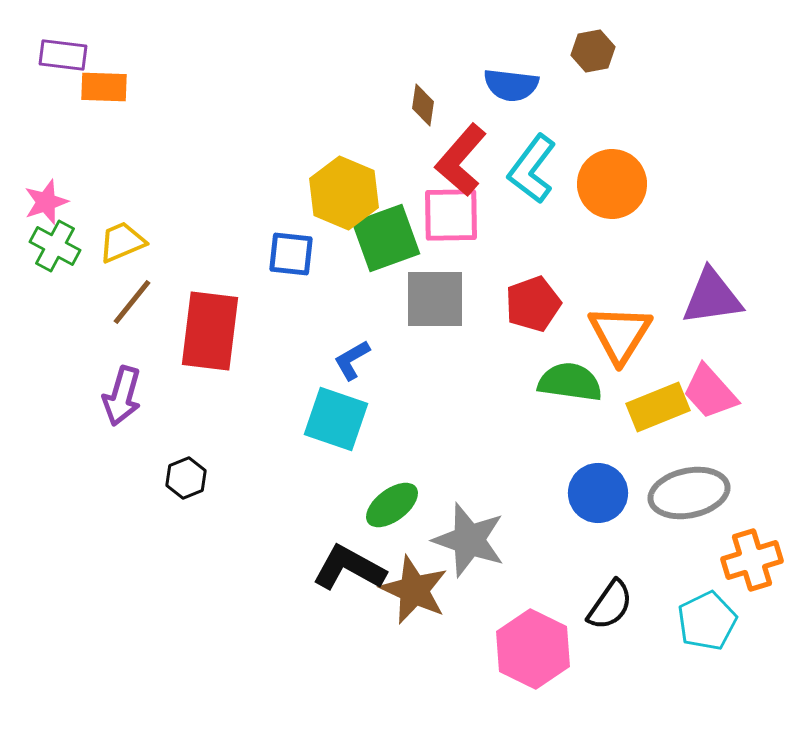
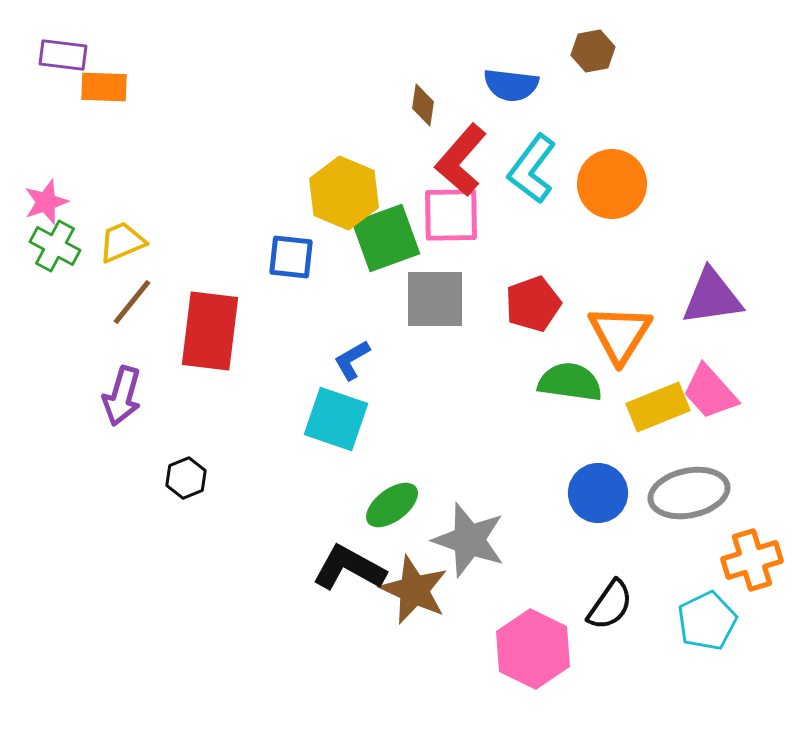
blue square: moved 3 px down
